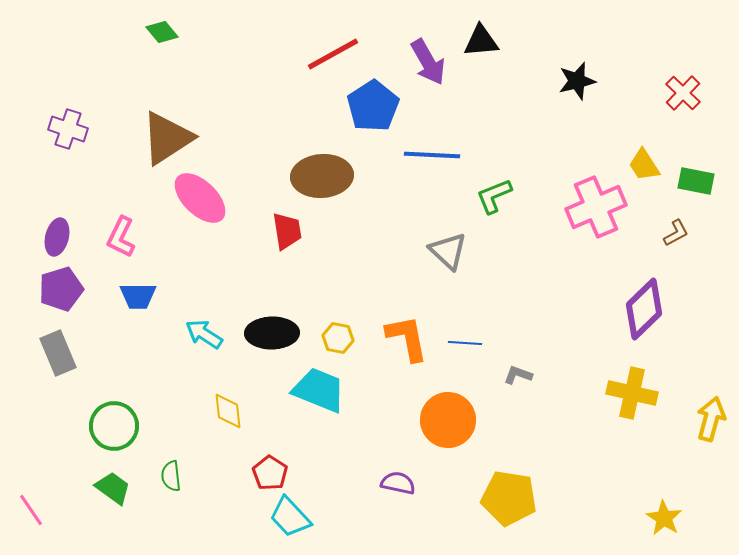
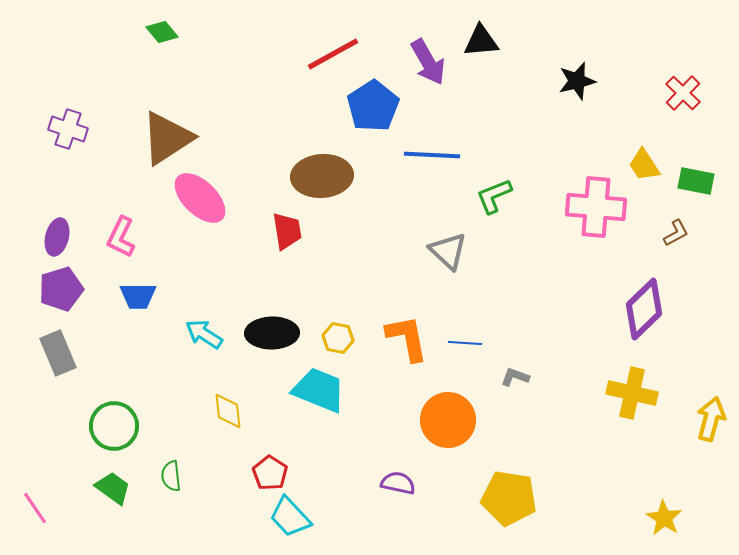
pink cross at (596, 207): rotated 28 degrees clockwise
gray L-shape at (518, 375): moved 3 px left, 2 px down
pink line at (31, 510): moved 4 px right, 2 px up
